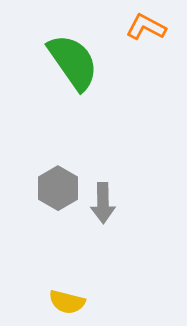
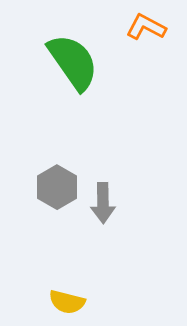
gray hexagon: moved 1 px left, 1 px up
